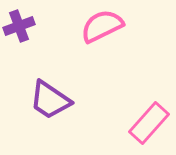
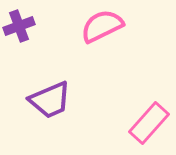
purple trapezoid: rotated 57 degrees counterclockwise
